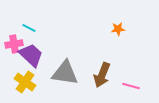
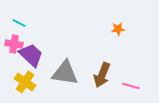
cyan line: moved 10 px left, 5 px up
pink cross: rotated 18 degrees clockwise
